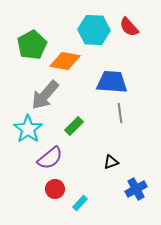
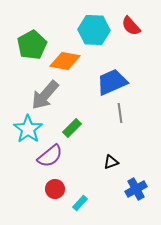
red semicircle: moved 2 px right, 1 px up
blue trapezoid: rotated 28 degrees counterclockwise
green rectangle: moved 2 px left, 2 px down
purple semicircle: moved 2 px up
